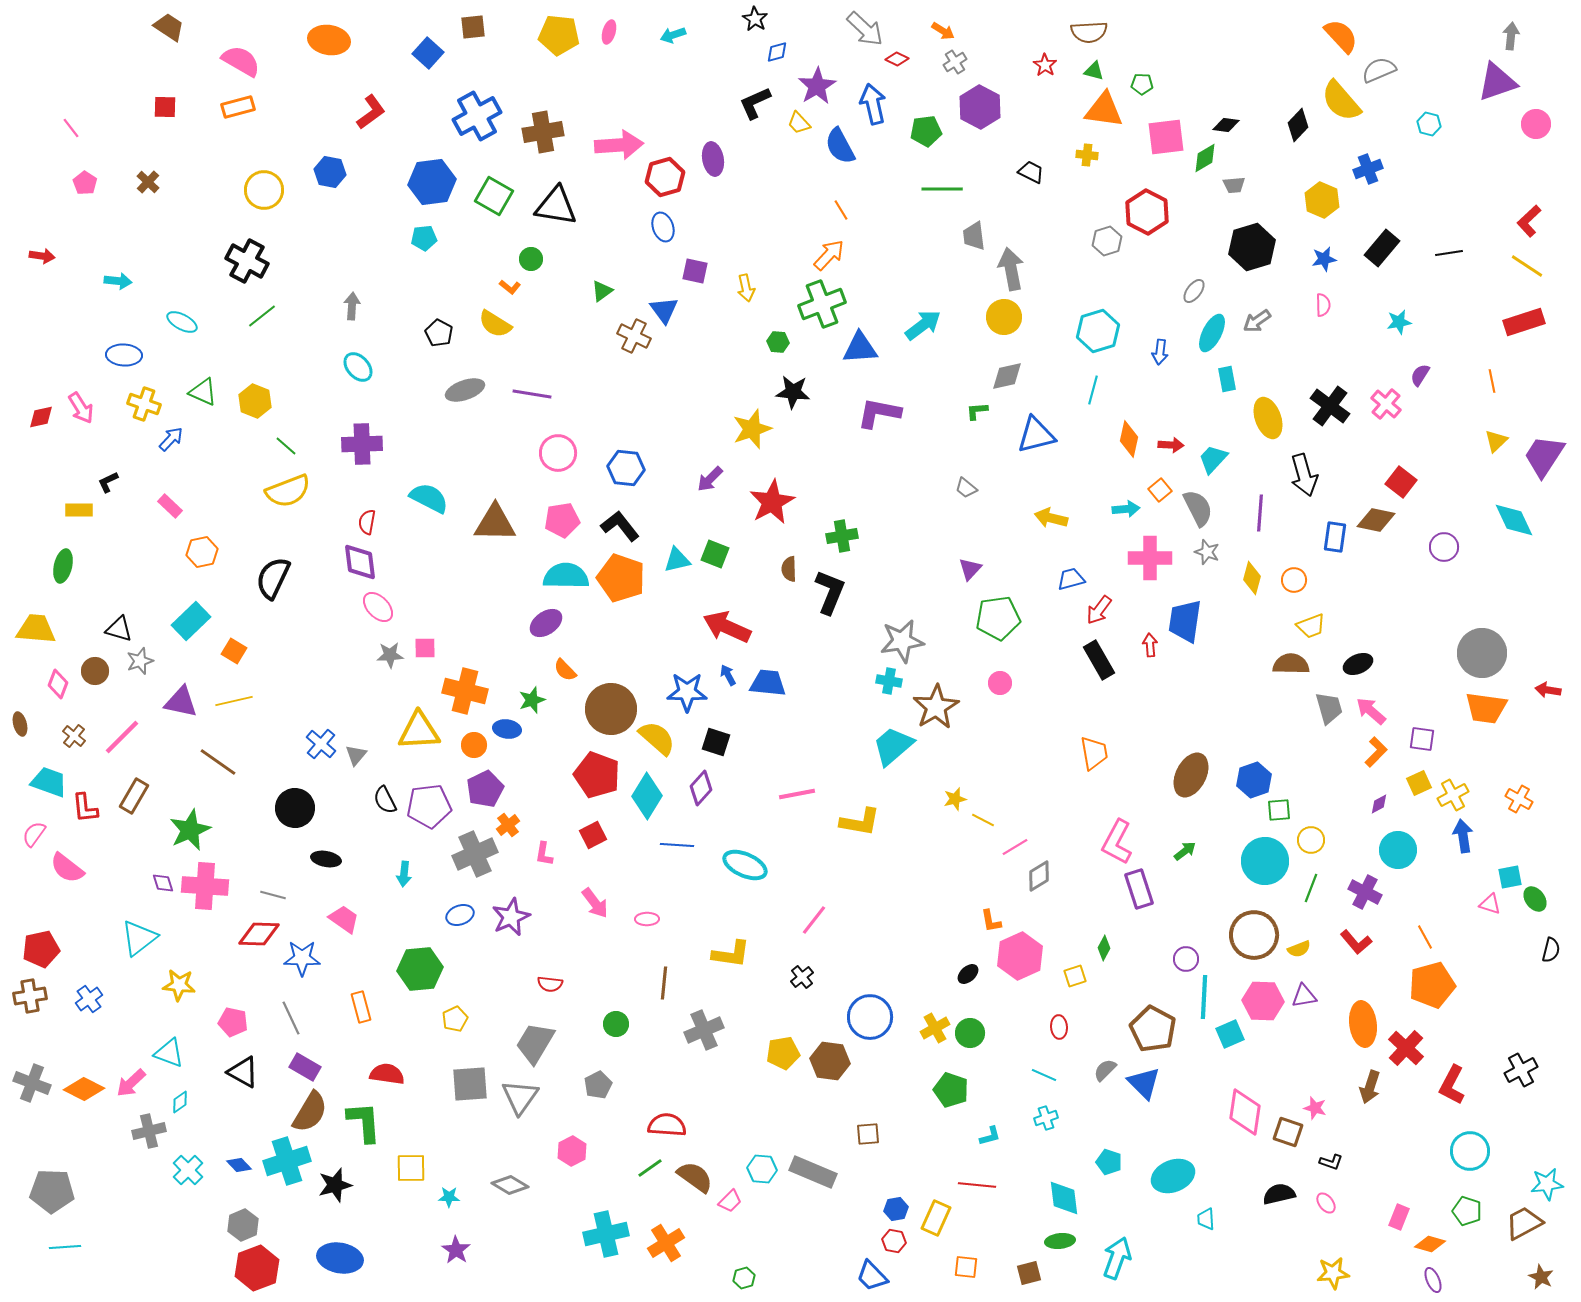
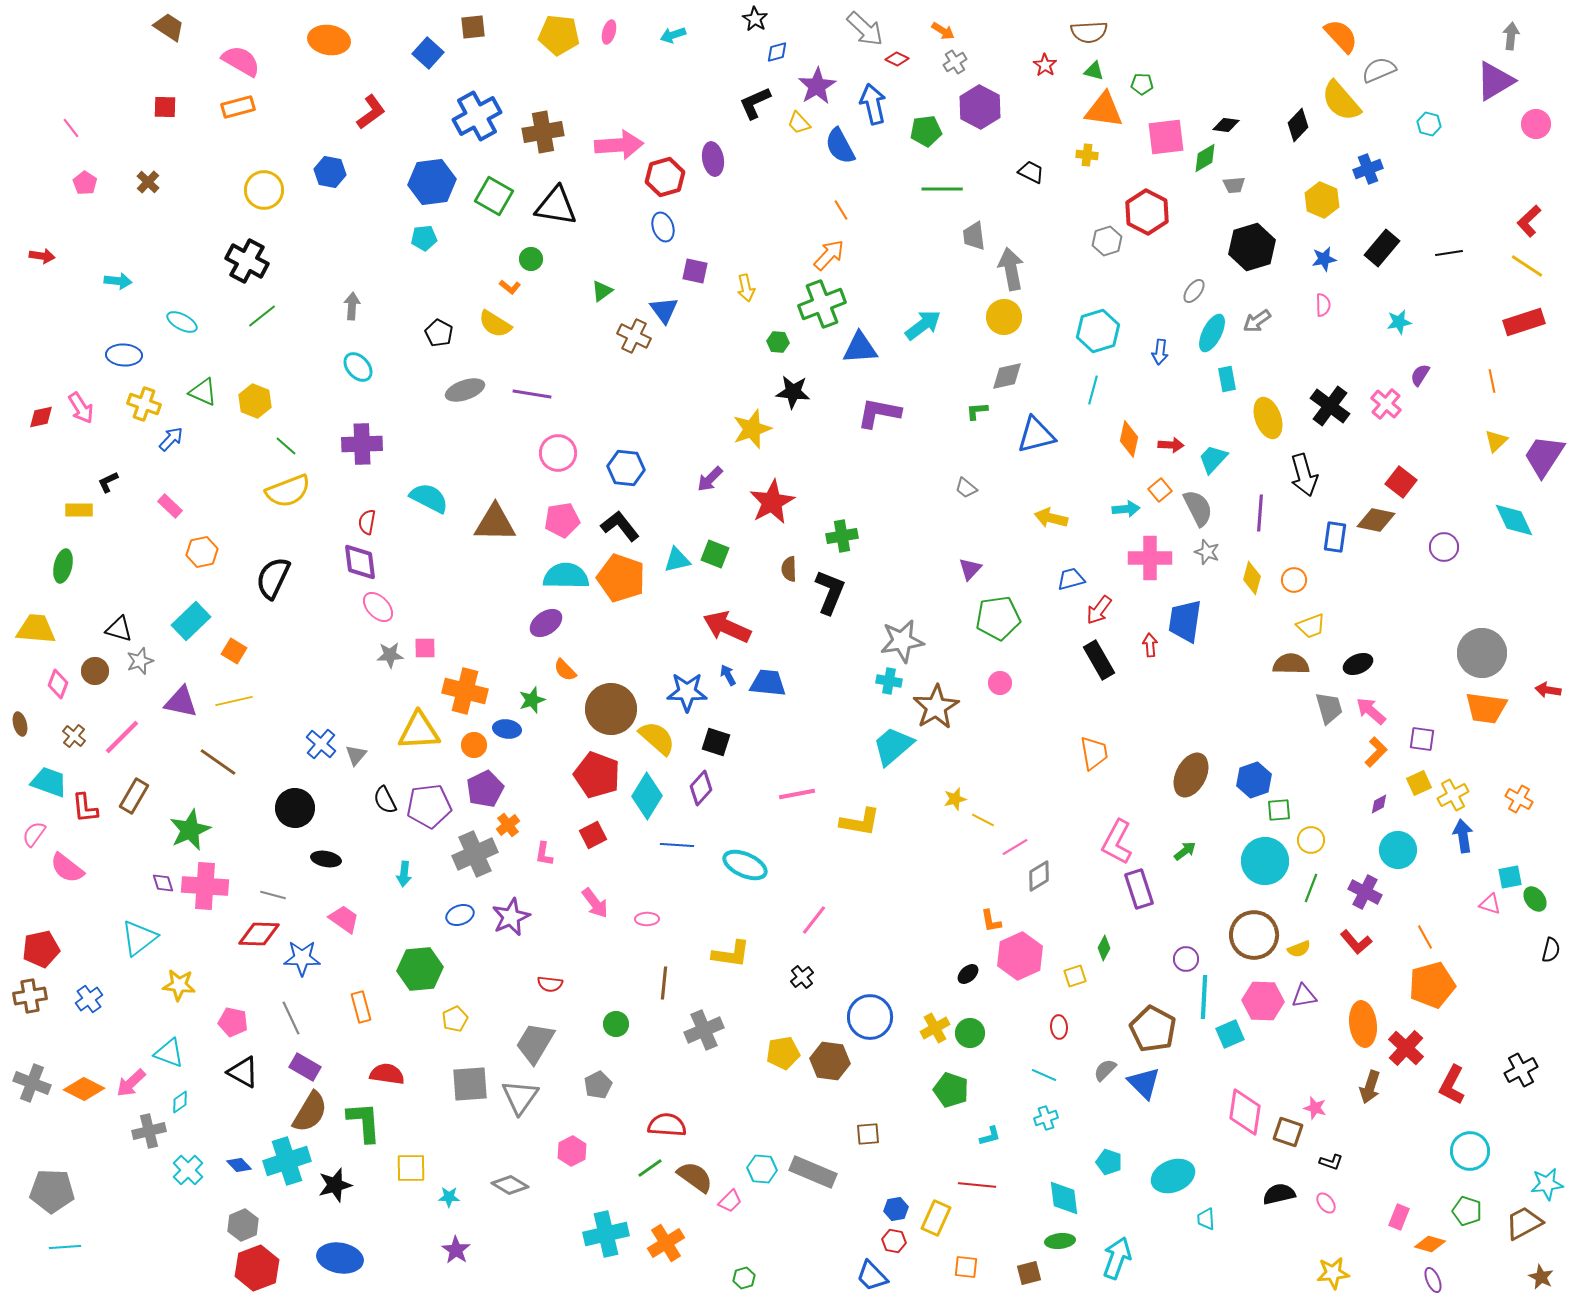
purple triangle at (1497, 82): moved 2 px left, 1 px up; rotated 12 degrees counterclockwise
